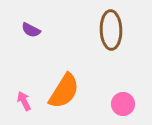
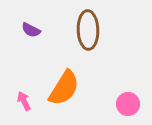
brown ellipse: moved 23 px left
orange semicircle: moved 3 px up
pink circle: moved 5 px right
